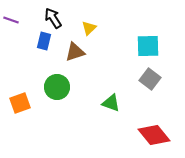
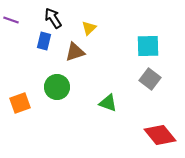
green triangle: moved 3 px left
red diamond: moved 6 px right
